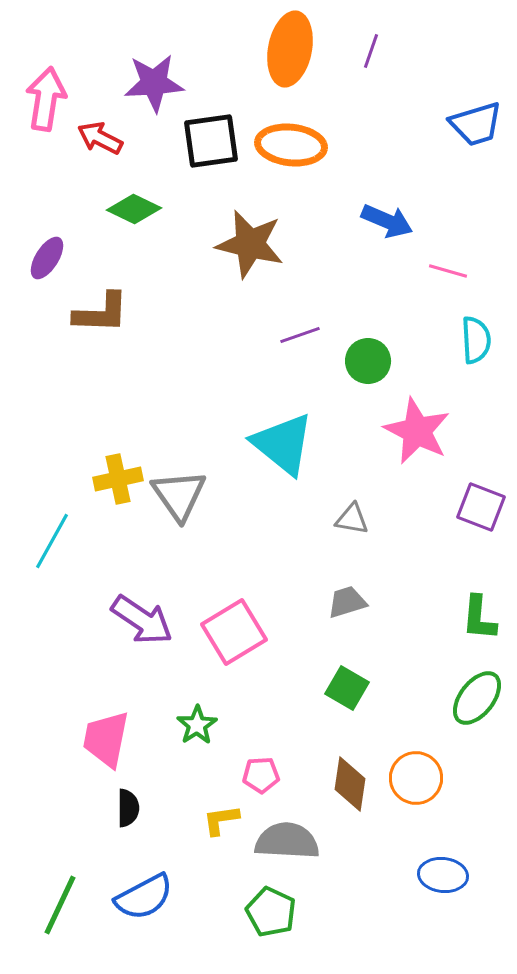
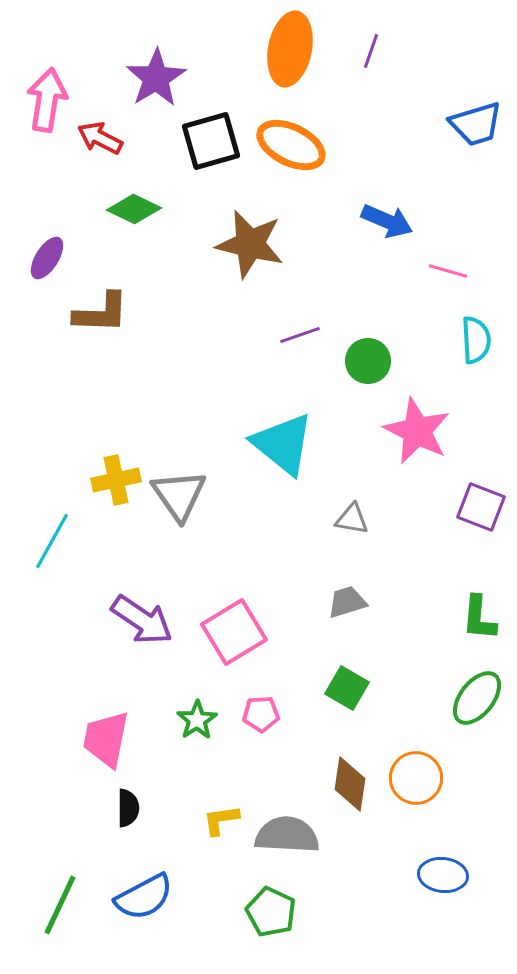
purple star at (154, 83): moved 2 px right, 5 px up; rotated 28 degrees counterclockwise
pink arrow at (46, 99): moved 1 px right, 1 px down
black square at (211, 141): rotated 8 degrees counterclockwise
orange ellipse at (291, 145): rotated 20 degrees clockwise
yellow cross at (118, 479): moved 2 px left, 1 px down
green star at (197, 725): moved 5 px up
pink pentagon at (261, 775): moved 61 px up
gray semicircle at (287, 841): moved 6 px up
